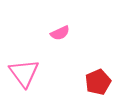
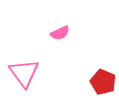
red pentagon: moved 5 px right; rotated 25 degrees counterclockwise
